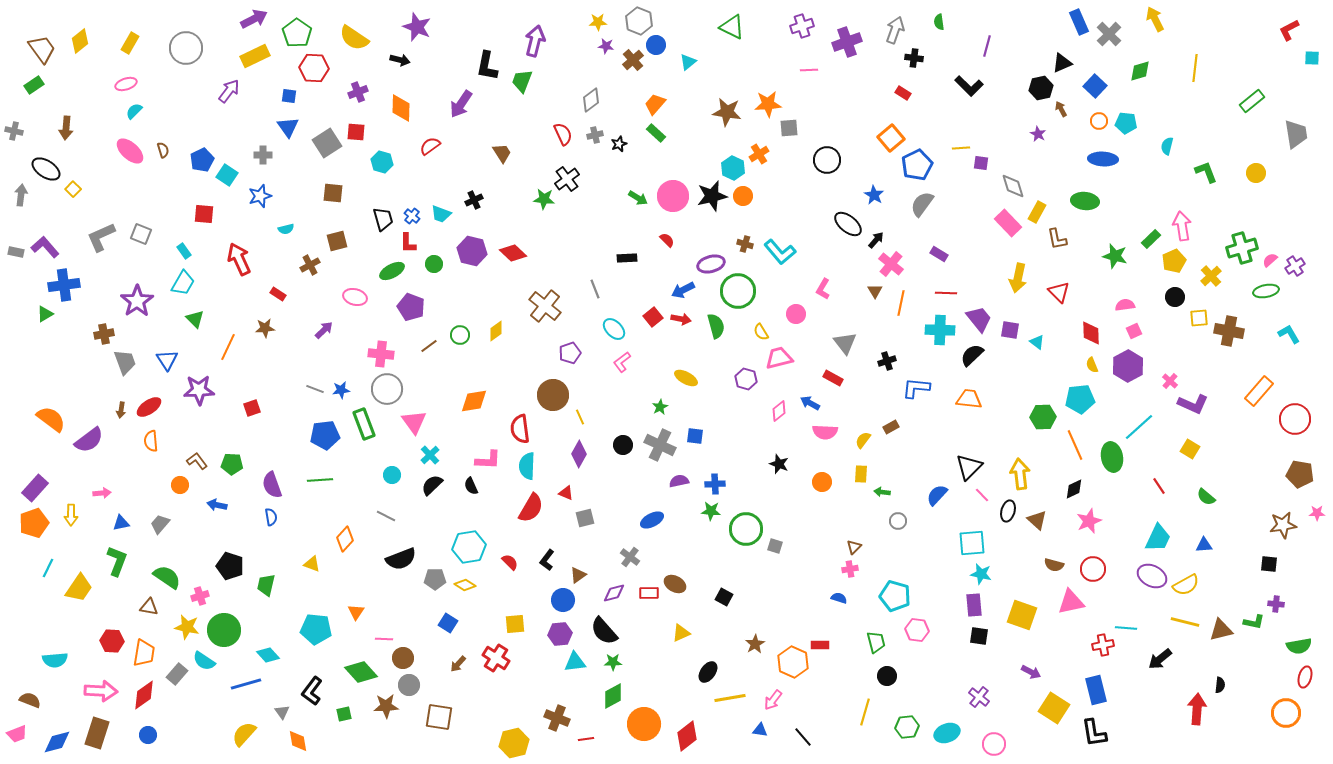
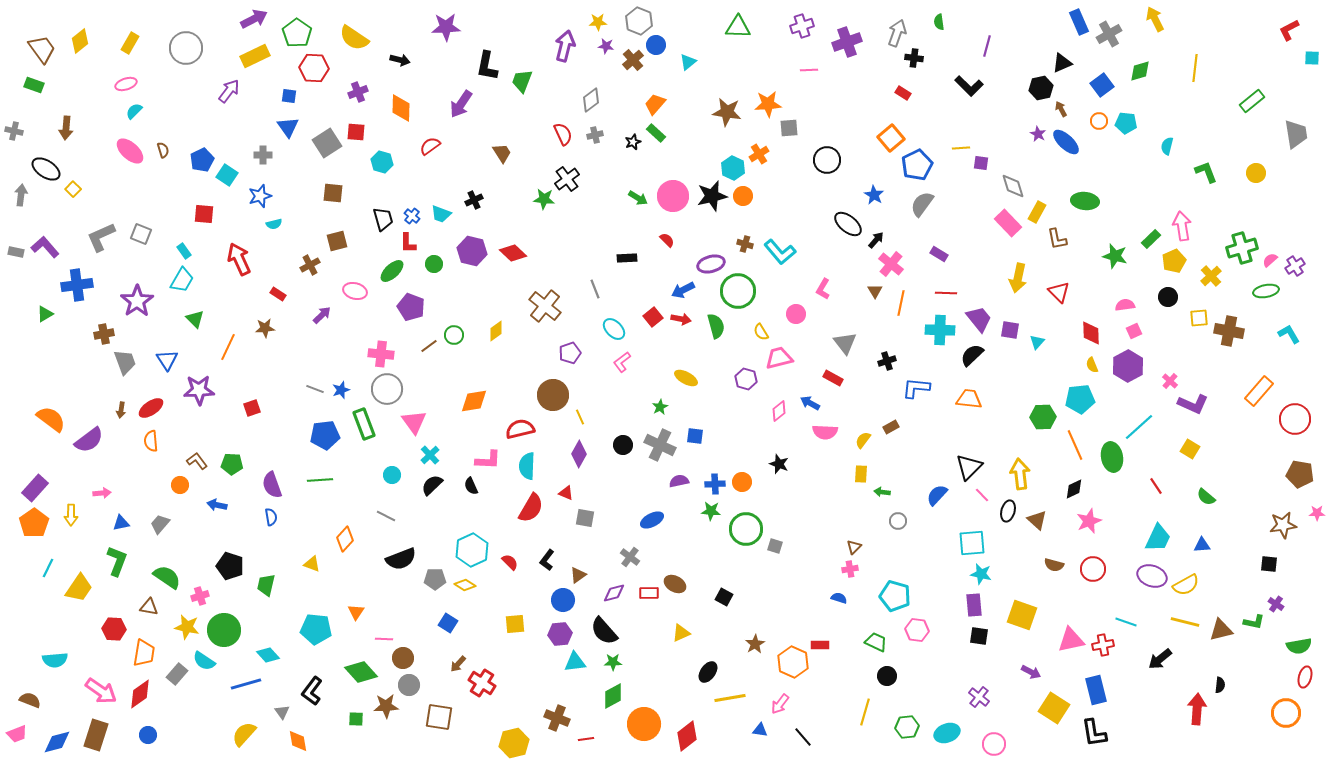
purple star at (417, 27): moved 29 px right; rotated 24 degrees counterclockwise
green triangle at (732, 27): moved 6 px right; rotated 24 degrees counterclockwise
gray arrow at (895, 30): moved 2 px right, 3 px down
gray cross at (1109, 34): rotated 15 degrees clockwise
purple arrow at (535, 41): moved 30 px right, 5 px down
green rectangle at (34, 85): rotated 54 degrees clockwise
blue square at (1095, 86): moved 7 px right, 1 px up; rotated 10 degrees clockwise
black star at (619, 144): moved 14 px right, 2 px up
blue ellipse at (1103, 159): moved 37 px left, 17 px up; rotated 40 degrees clockwise
cyan semicircle at (286, 229): moved 12 px left, 5 px up
green ellipse at (392, 271): rotated 15 degrees counterclockwise
cyan trapezoid at (183, 283): moved 1 px left, 3 px up
blue cross at (64, 285): moved 13 px right
pink ellipse at (355, 297): moved 6 px up
black circle at (1175, 297): moved 7 px left
purple arrow at (324, 330): moved 2 px left, 15 px up
green circle at (460, 335): moved 6 px left
cyan triangle at (1037, 342): rotated 35 degrees clockwise
blue star at (341, 390): rotated 12 degrees counterclockwise
red ellipse at (149, 407): moved 2 px right, 1 px down
red semicircle at (520, 429): rotated 84 degrees clockwise
orange circle at (822, 482): moved 80 px left
red line at (1159, 486): moved 3 px left
gray square at (585, 518): rotated 24 degrees clockwise
orange pentagon at (34, 523): rotated 16 degrees counterclockwise
blue triangle at (1204, 545): moved 2 px left
cyan hexagon at (469, 547): moved 3 px right, 3 px down; rotated 16 degrees counterclockwise
purple ellipse at (1152, 576): rotated 8 degrees counterclockwise
pink triangle at (1071, 602): moved 38 px down
purple cross at (1276, 604): rotated 28 degrees clockwise
cyan line at (1126, 628): moved 6 px up; rotated 15 degrees clockwise
red hexagon at (112, 641): moved 2 px right, 12 px up
green trapezoid at (876, 642): rotated 50 degrees counterclockwise
red cross at (496, 658): moved 14 px left, 25 px down
pink arrow at (101, 691): rotated 32 degrees clockwise
red diamond at (144, 695): moved 4 px left, 1 px up
pink arrow at (773, 700): moved 7 px right, 4 px down
green square at (344, 714): moved 12 px right, 5 px down; rotated 14 degrees clockwise
brown rectangle at (97, 733): moved 1 px left, 2 px down
